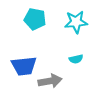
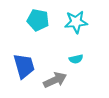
cyan pentagon: moved 3 px right, 1 px down
blue trapezoid: rotated 100 degrees counterclockwise
gray arrow: moved 5 px right, 1 px up; rotated 15 degrees counterclockwise
